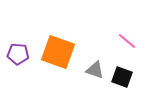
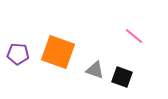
pink line: moved 7 px right, 5 px up
